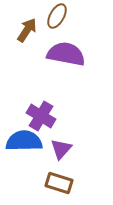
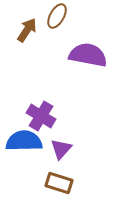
purple semicircle: moved 22 px right, 1 px down
